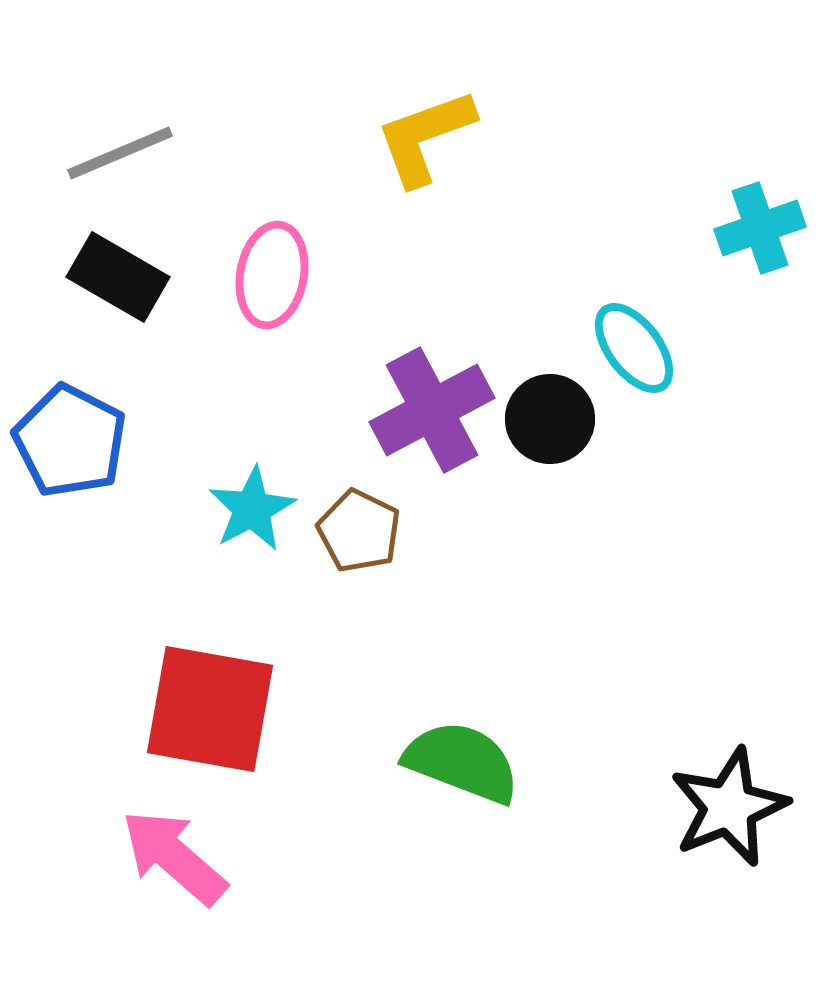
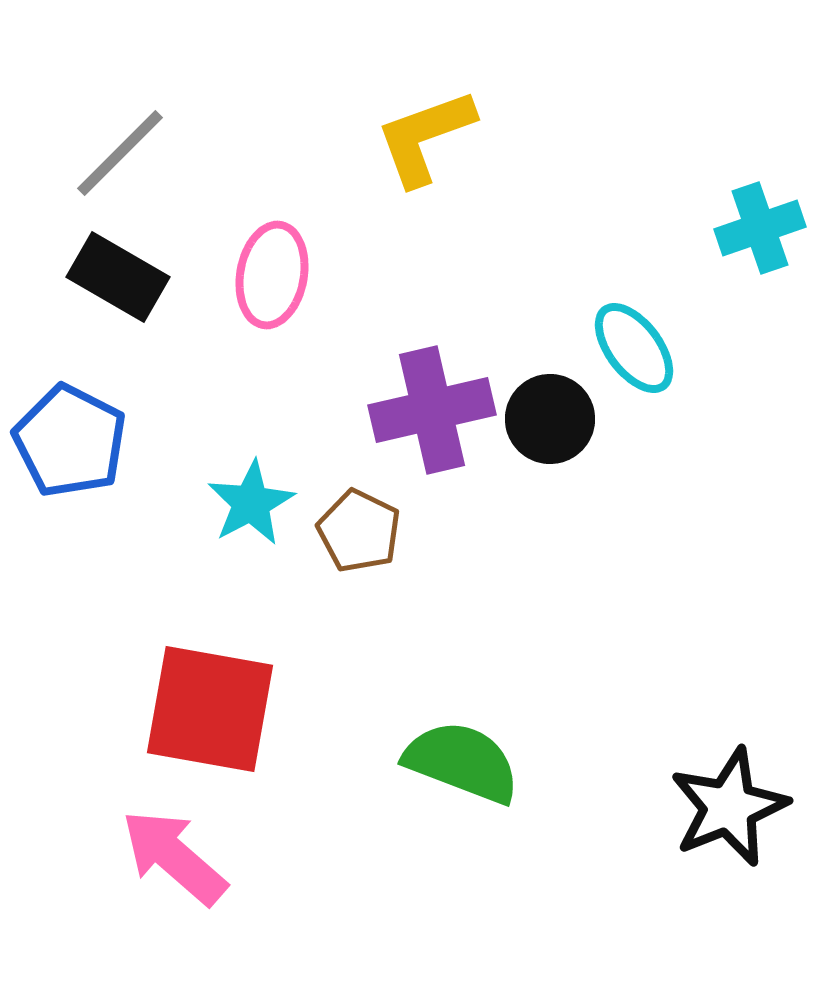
gray line: rotated 22 degrees counterclockwise
purple cross: rotated 15 degrees clockwise
cyan star: moved 1 px left, 6 px up
